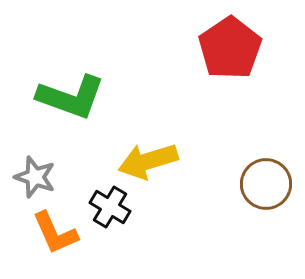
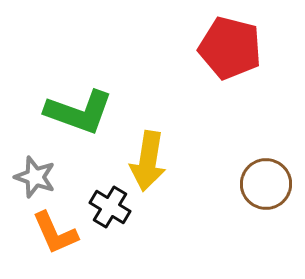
red pentagon: rotated 24 degrees counterclockwise
green L-shape: moved 8 px right, 15 px down
yellow arrow: rotated 64 degrees counterclockwise
